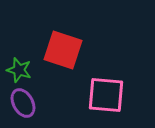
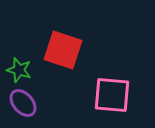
pink square: moved 6 px right
purple ellipse: rotated 12 degrees counterclockwise
